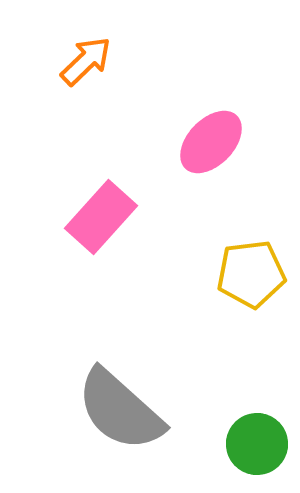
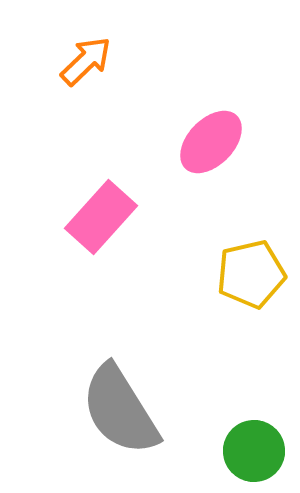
yellow pentagon: rotated 6 degrees counterclockwise
gray semicircle: rotated 16 degrees clockwise
green circle: moved 3 px left, 7 px down
